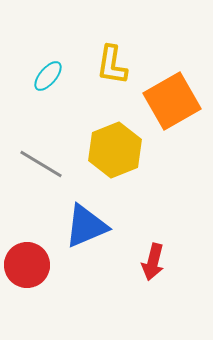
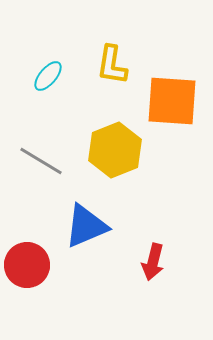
orange square: rotated 34 degrees clockwise
gray line: moved 3 px up
